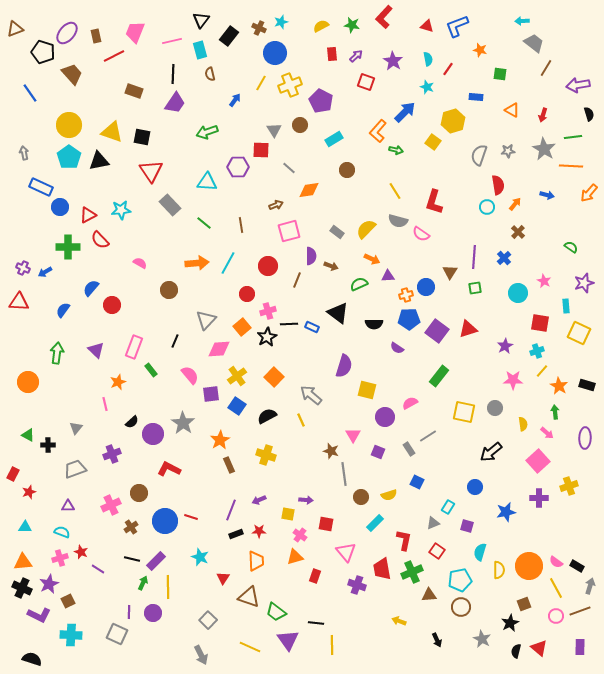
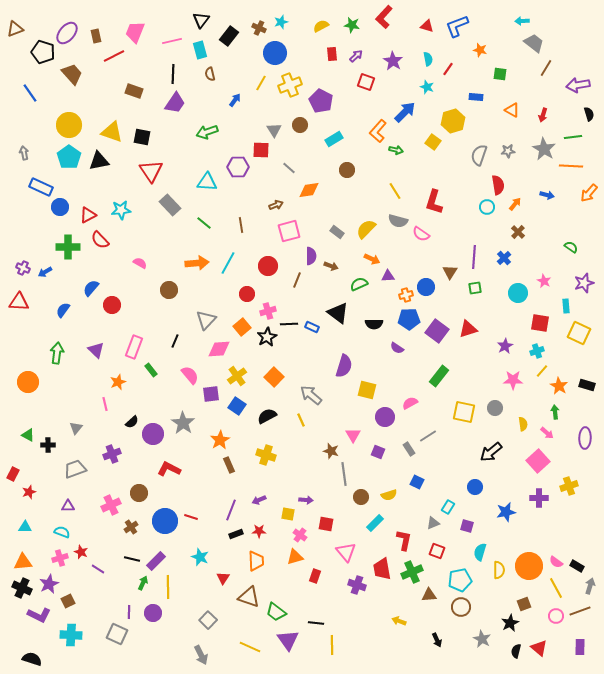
red square at (437, 551): rotated 14 degrees counterclockwise
